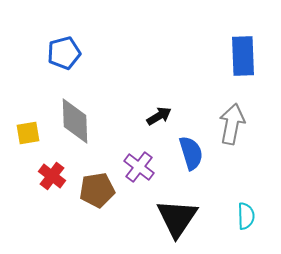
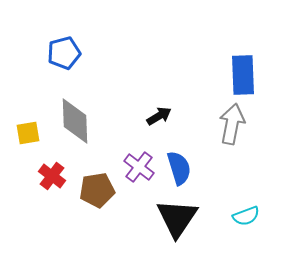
blue rectangle: moved 19 px down
blue semicircle: moved 12 px left, 15 px down
cyan semicircle: rotated 72 degrees clockwise
